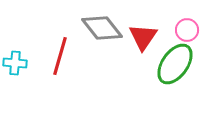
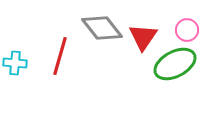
green ellipse: rotated 27 degrees clockwise
